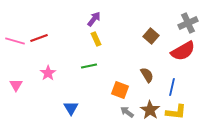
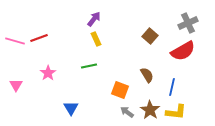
brown square: moved 1 px left
